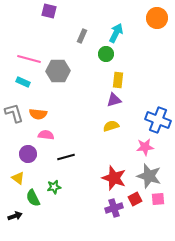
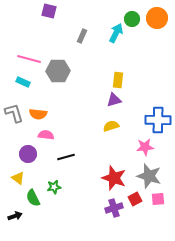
green circle: moved 26 px right, 35 px up
blue cross: rotated 20 degrees counterclockwise
